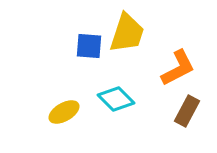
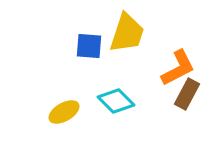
cyan diamond: moved 2 px down
brown rectangle: moved 17 px up
